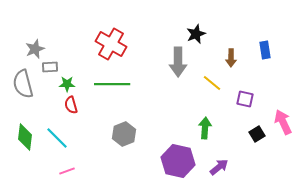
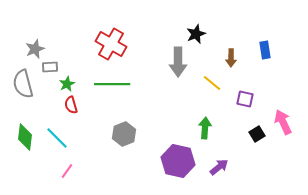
green star: rotated 28 degrees counterclockwise
pink line: rotated 35 degrees counterclockwise
